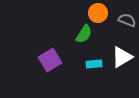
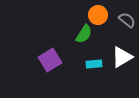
orange circle: moved 2 px down
gray semicircle: rotated 18 degrees clockwise
